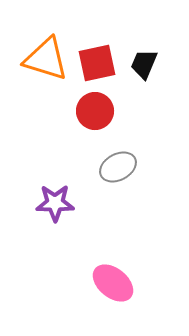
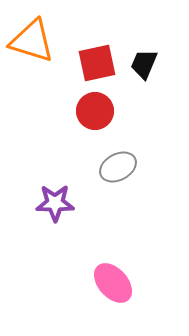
orange triangle: moved 14 px left, 18 px up
pink ellipse: rotated 9 degrees clockwise
